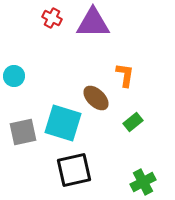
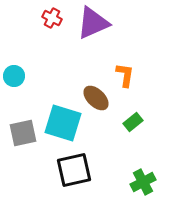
purple triangle: rotated 24 degrees counterclockwise
gray square: moved 1 px down
